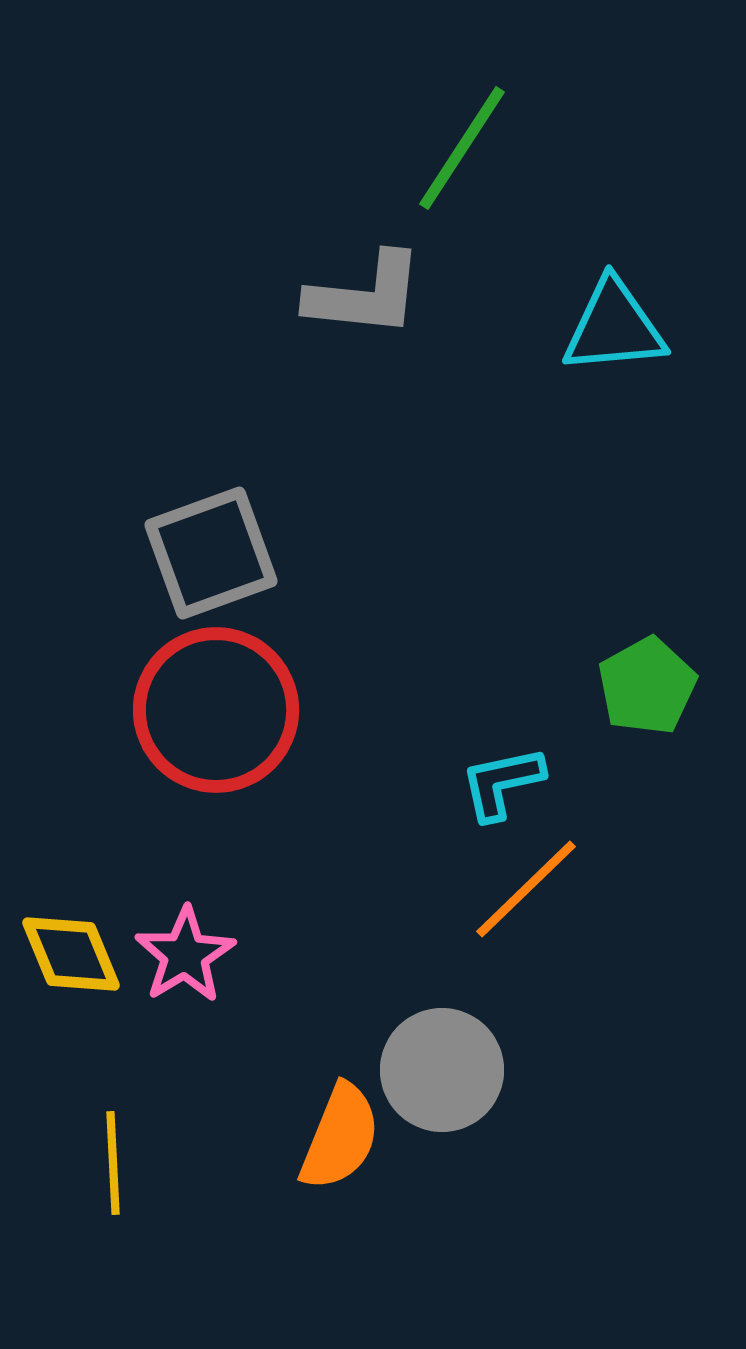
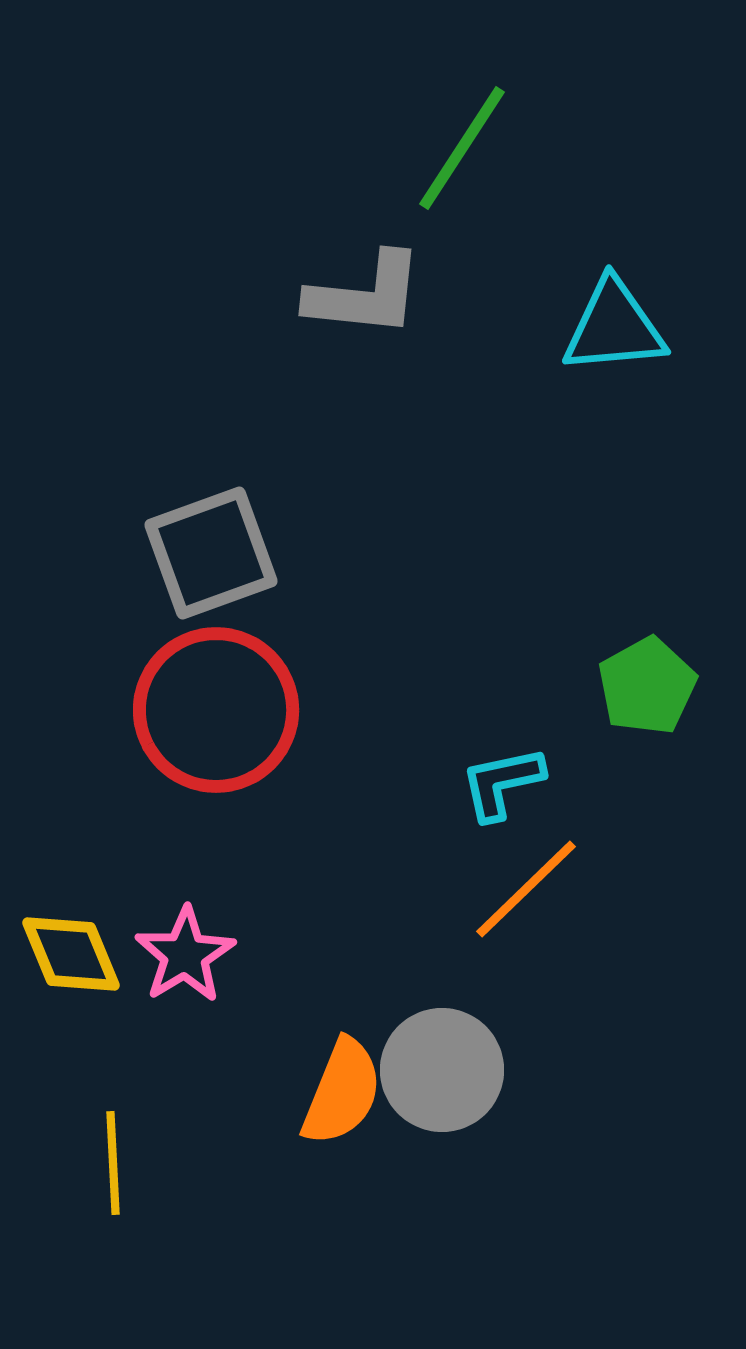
orange semicircle: moved 2 px right, 45 px up
